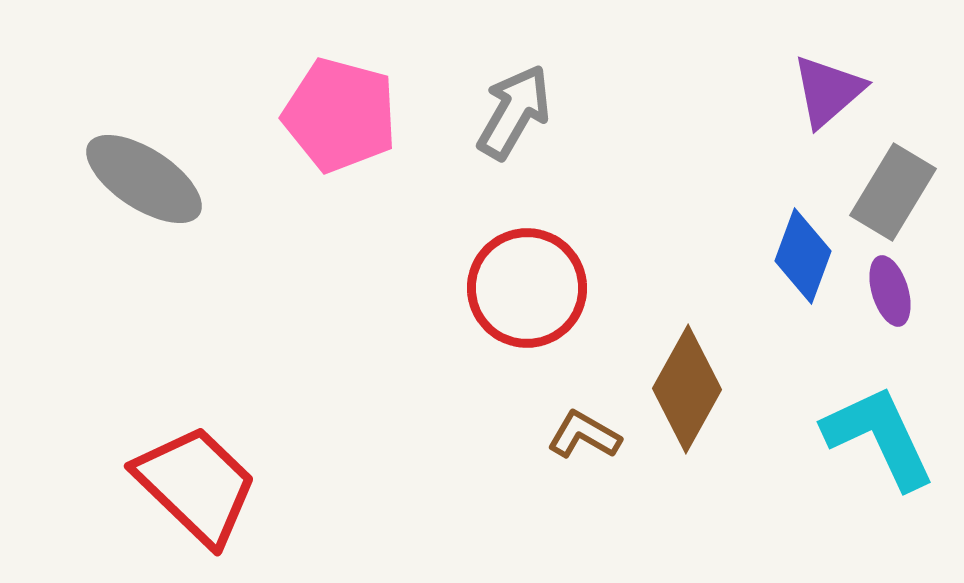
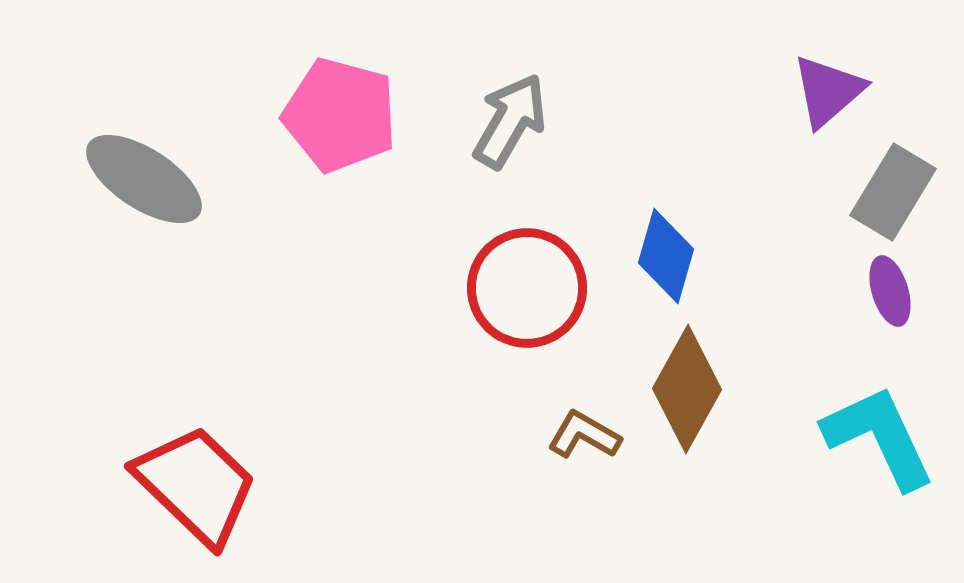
gray arrow: moved 4 px left, 9 px down
blue diamond: moved 137 px left; rotated 4 degrees counterclockwise
